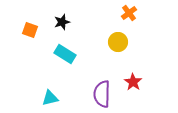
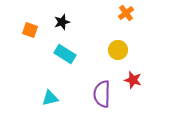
orange cross: moved 3 px left
yellow circle: moved 8 px down
red star: moved 2 px up; rotated 18 degrees counterclockwise
